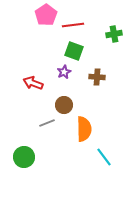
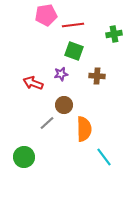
pink pentagon: rotated 25 degrees clockwise
purple star: moved 3 px left, 2 px down; rotated 16 degrees clockwise
brown cross: moved 1 px up
gray line: rotated 21 degrees counterclockwise
